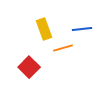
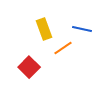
blue line: rotated 18 degrees clockwise
orange line: rotated 18 degrees counterclockwise
